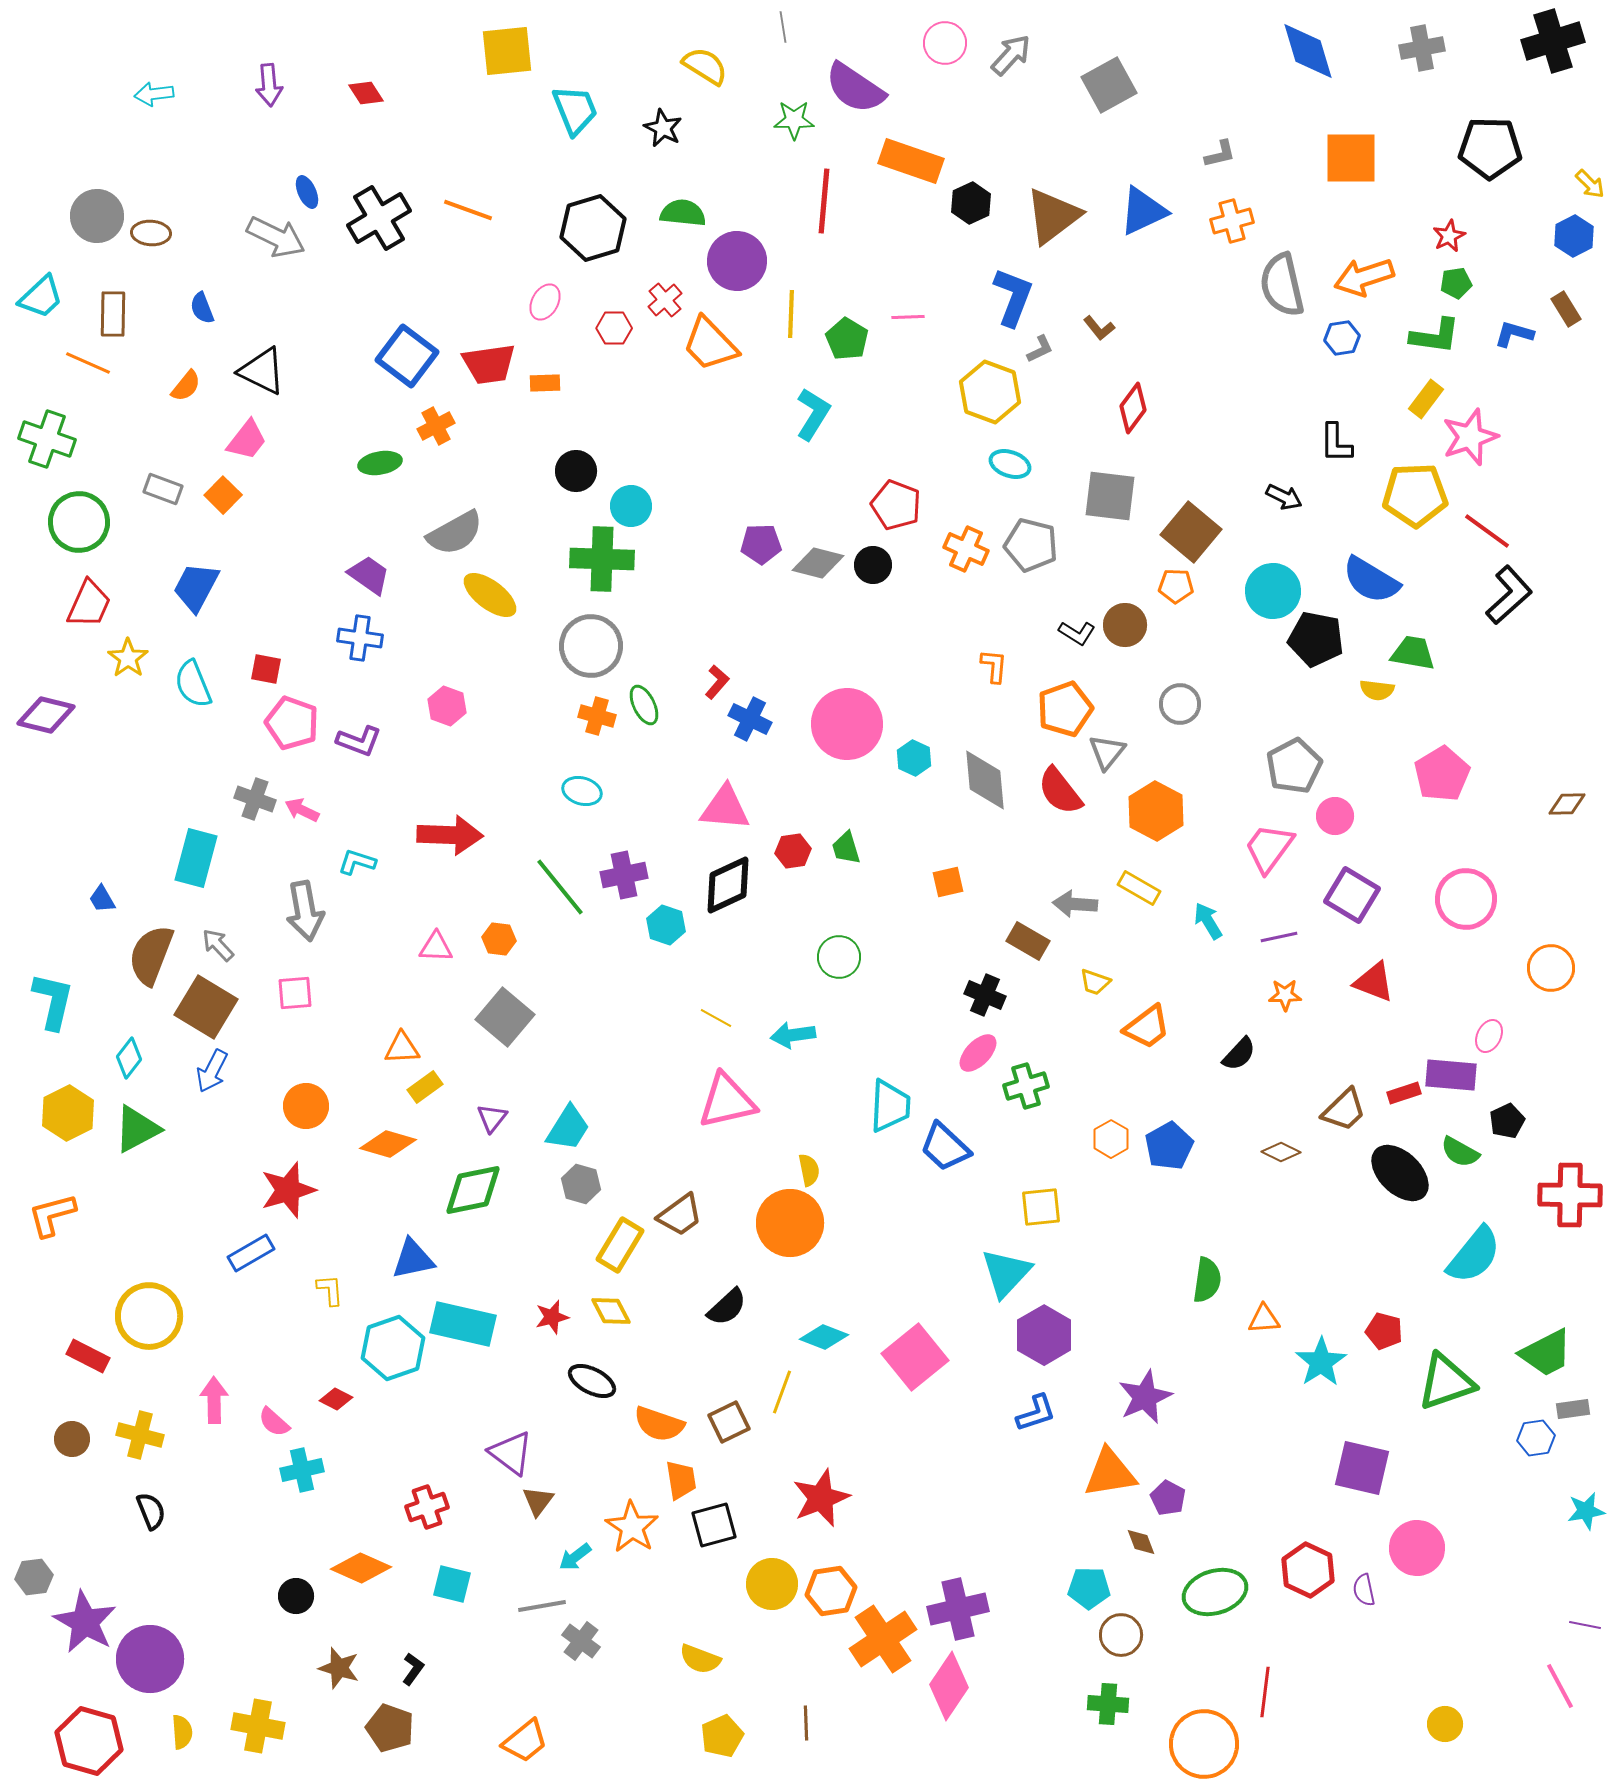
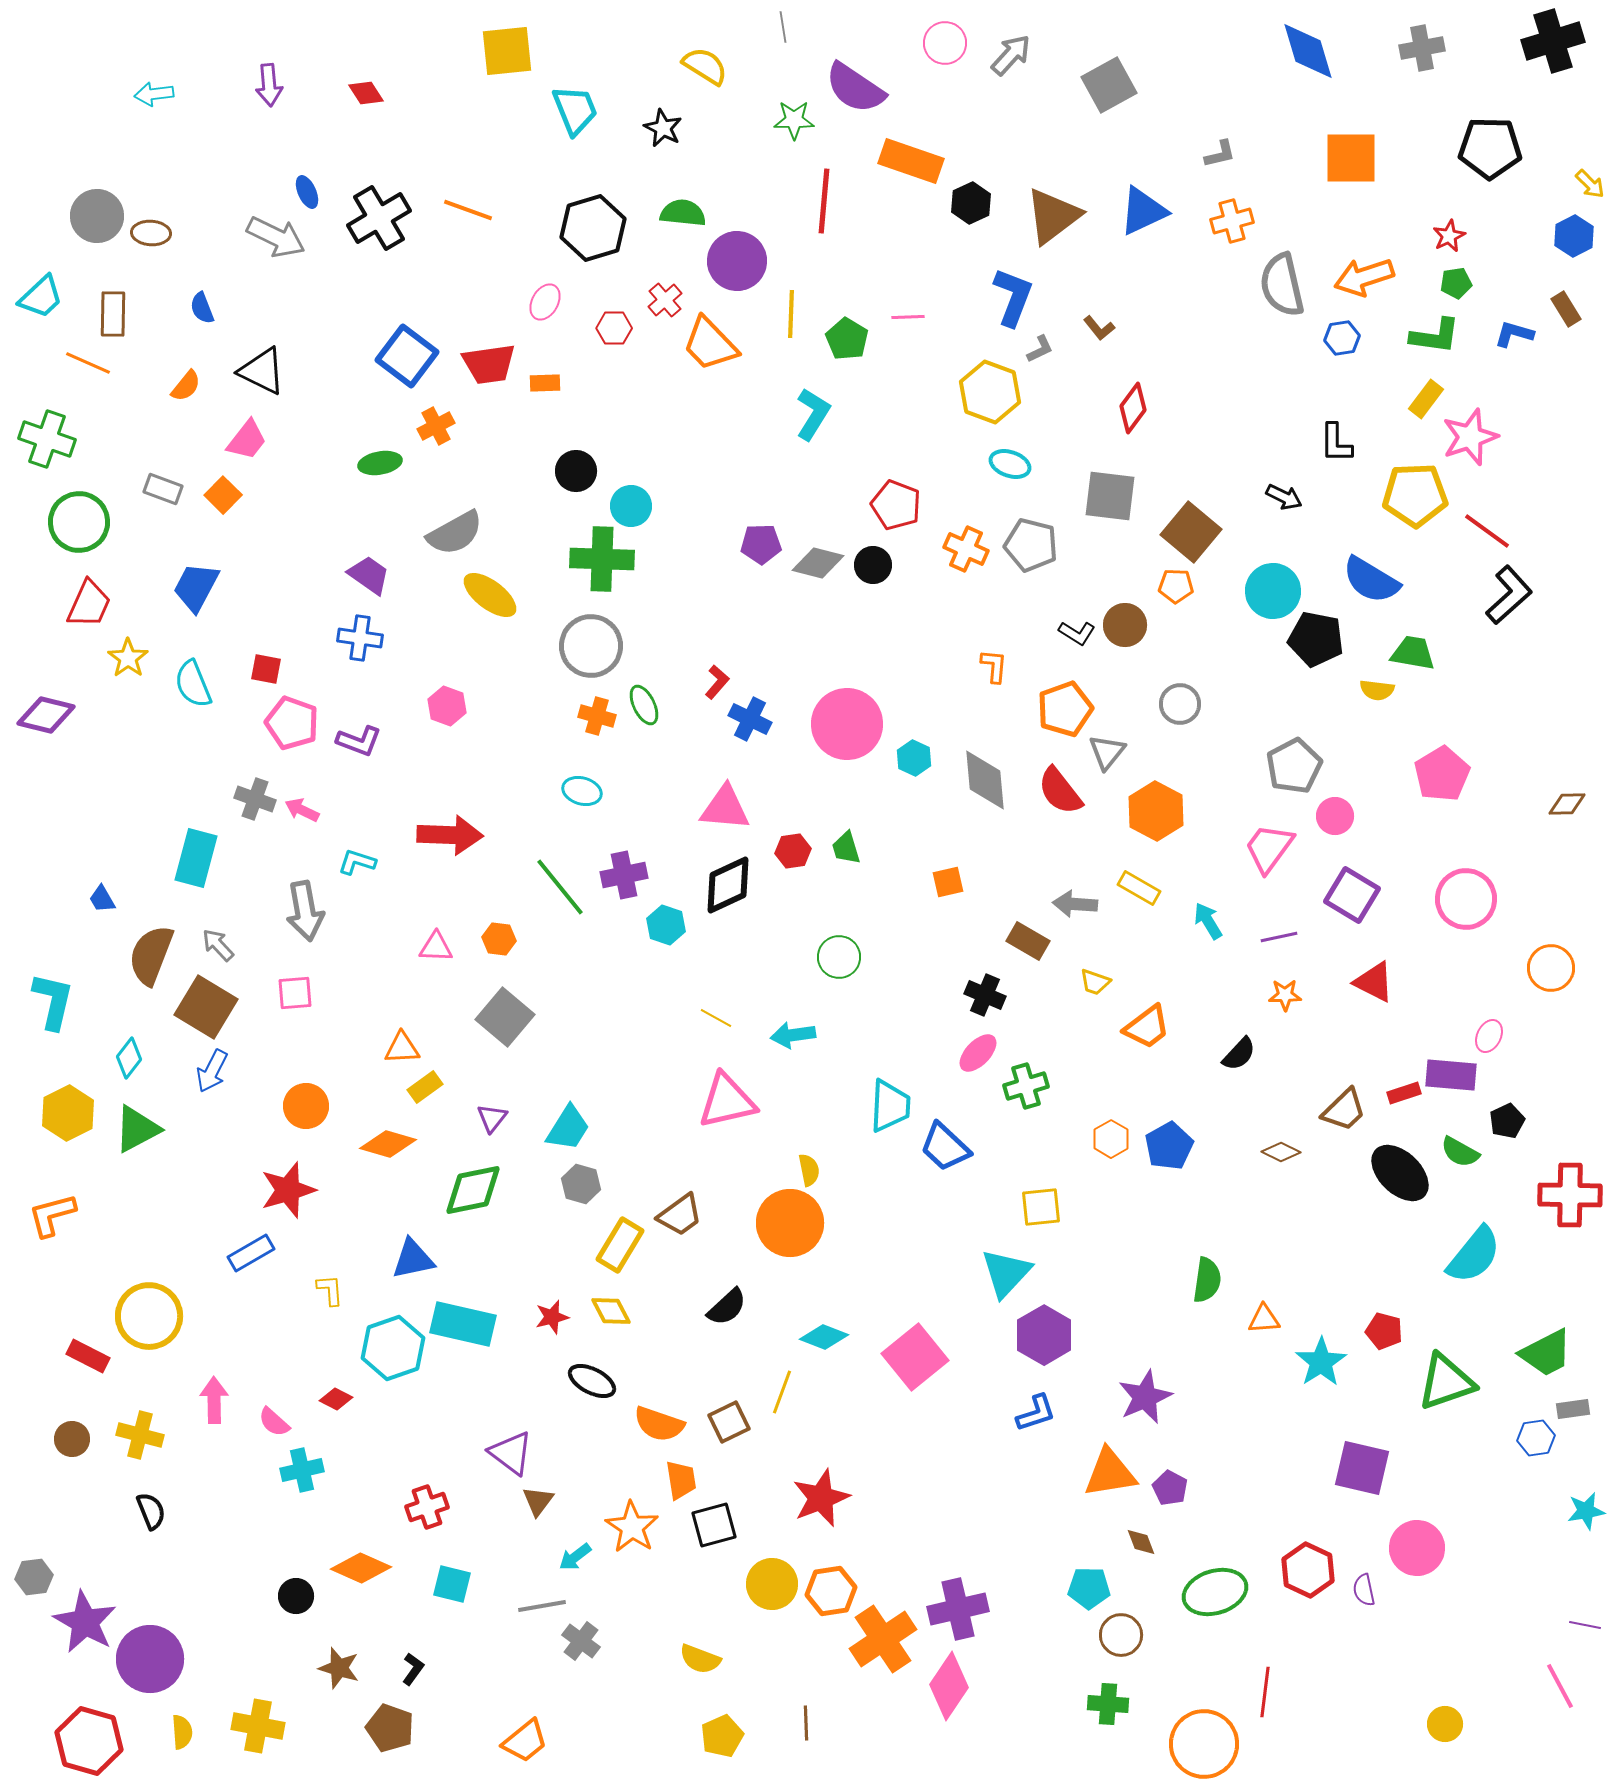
red triangle at (1374, 982): rotated 6 degrees clockwise
purple pentagon at (1168, 1498): moved 2 px right, 10 px up
